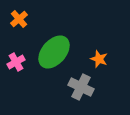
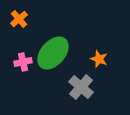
green ellipse: moved 1 px left, 1 px down
pink cross: moved 7 px right; rotated 18 degrees clockwise
gray cross: rotated 15 degrees clockwise
